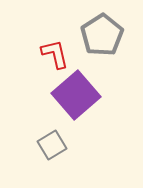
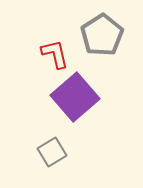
purple square: moved 1 px left, 2 px down
gray square: moved 7 px down
